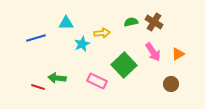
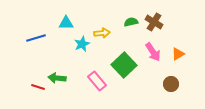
pink rectangle: rotated 24 degrees clockwise
